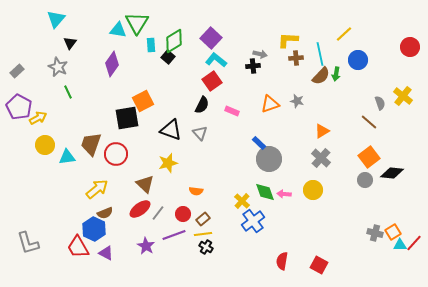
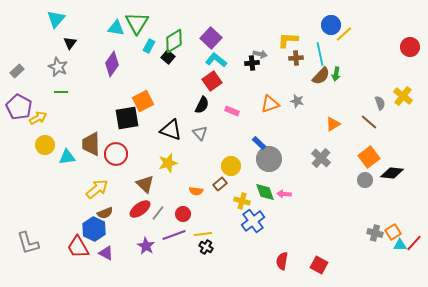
cyan triangle at (118, 30): moved 2 px left, 2 px up
cyan rectangle at (151, 45): moved 2 px left, 1 px down; rotated 32 degrees clockwise
blue circle at (358, 60): moved 27 px left, 35 px up
black cross at (253, 66): moved 1 px left, 3 px up
green line at (68, 92): moved 7 px left; rotated 64 degrees counterclockwise
orange triangle at (322, 131): moved 11 px right, 7 px up
brown trapezoid at (91, 144): rotated 20 degrees counterclockwise
yellow circle at (313, 190): moved 82 px left, 24 px up
yellow cross at (242, 201): rotated 28 degrees counterclockwise
brown rectangle at (203, 219): moved 17 px right, 35 px up
